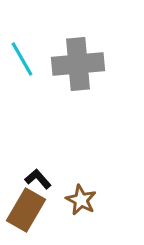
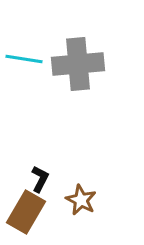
cyan line: moved 2 px right; rotated 51 degrees counterclockwise
black L-shape: moved 2 px right; rotated 68 degrees clockwise
brown rectangle: moved 2 px down
